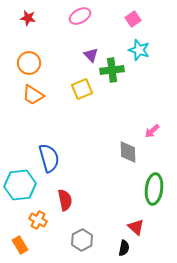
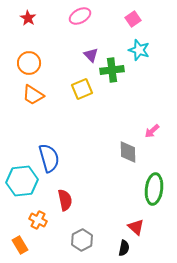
red star: rotated 21 degrees clockwise
cyan hexagon: moved 2 px right, 4 px up
